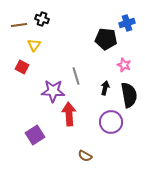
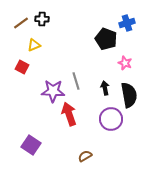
black cross: rotated 16 degrees counterclockwise
brown line: moved 2 px right, 2 px up; rotated 28 degrees counterclockwise
black pentagon: rotated 15 degrees clockwise
yellow triangle: rotated 32 degrees clockwise
pink star: moved 1 px right, 2 px up
gray line: moved 5 px down
black arrow: rotated 24 degrees counterclockwise
red arrow: rotated 15 degrees counterclockwise
purple circle: moved 3 px up
purple square: moved 4 px left, 10 px down; rotated 24 degrees counterclockwise
brown semicircle: rotated 120 degrees clockwise
